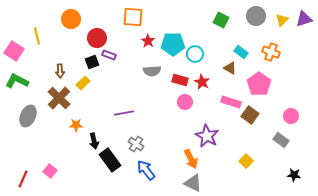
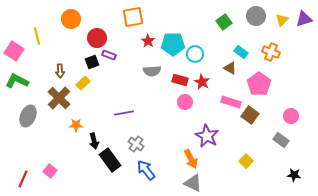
orange square at (133, 17): rotated 15 degrees counterclockwise
green square at (221, 20): moved 3 px right, 2 px down; rotated 28 degrees clockwise
